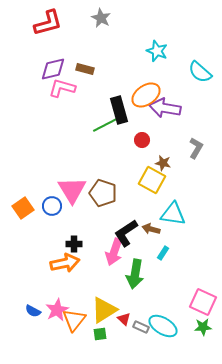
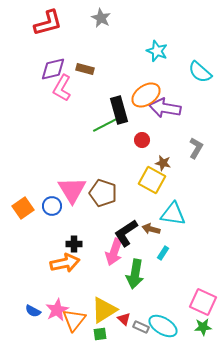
pink L-shape: rotated 76 degrees counterclockwise
